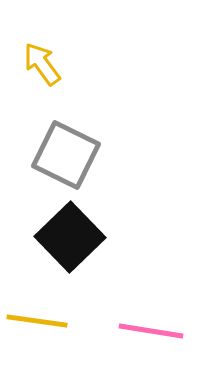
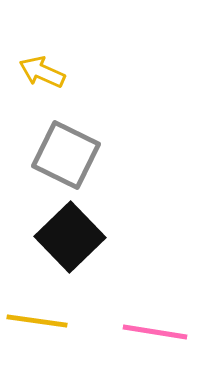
yellow arrow: moved 8 px down; rotated 30 degrees counterclockwise
pink line: moved 4 px right, 1 px down
